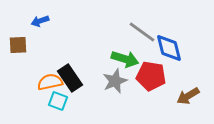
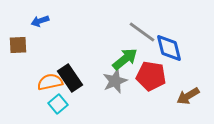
green arrow: rotated 56 degrees counterclockwise
cyan square: moved 3 px down; rotated 30 degrees clockwise
